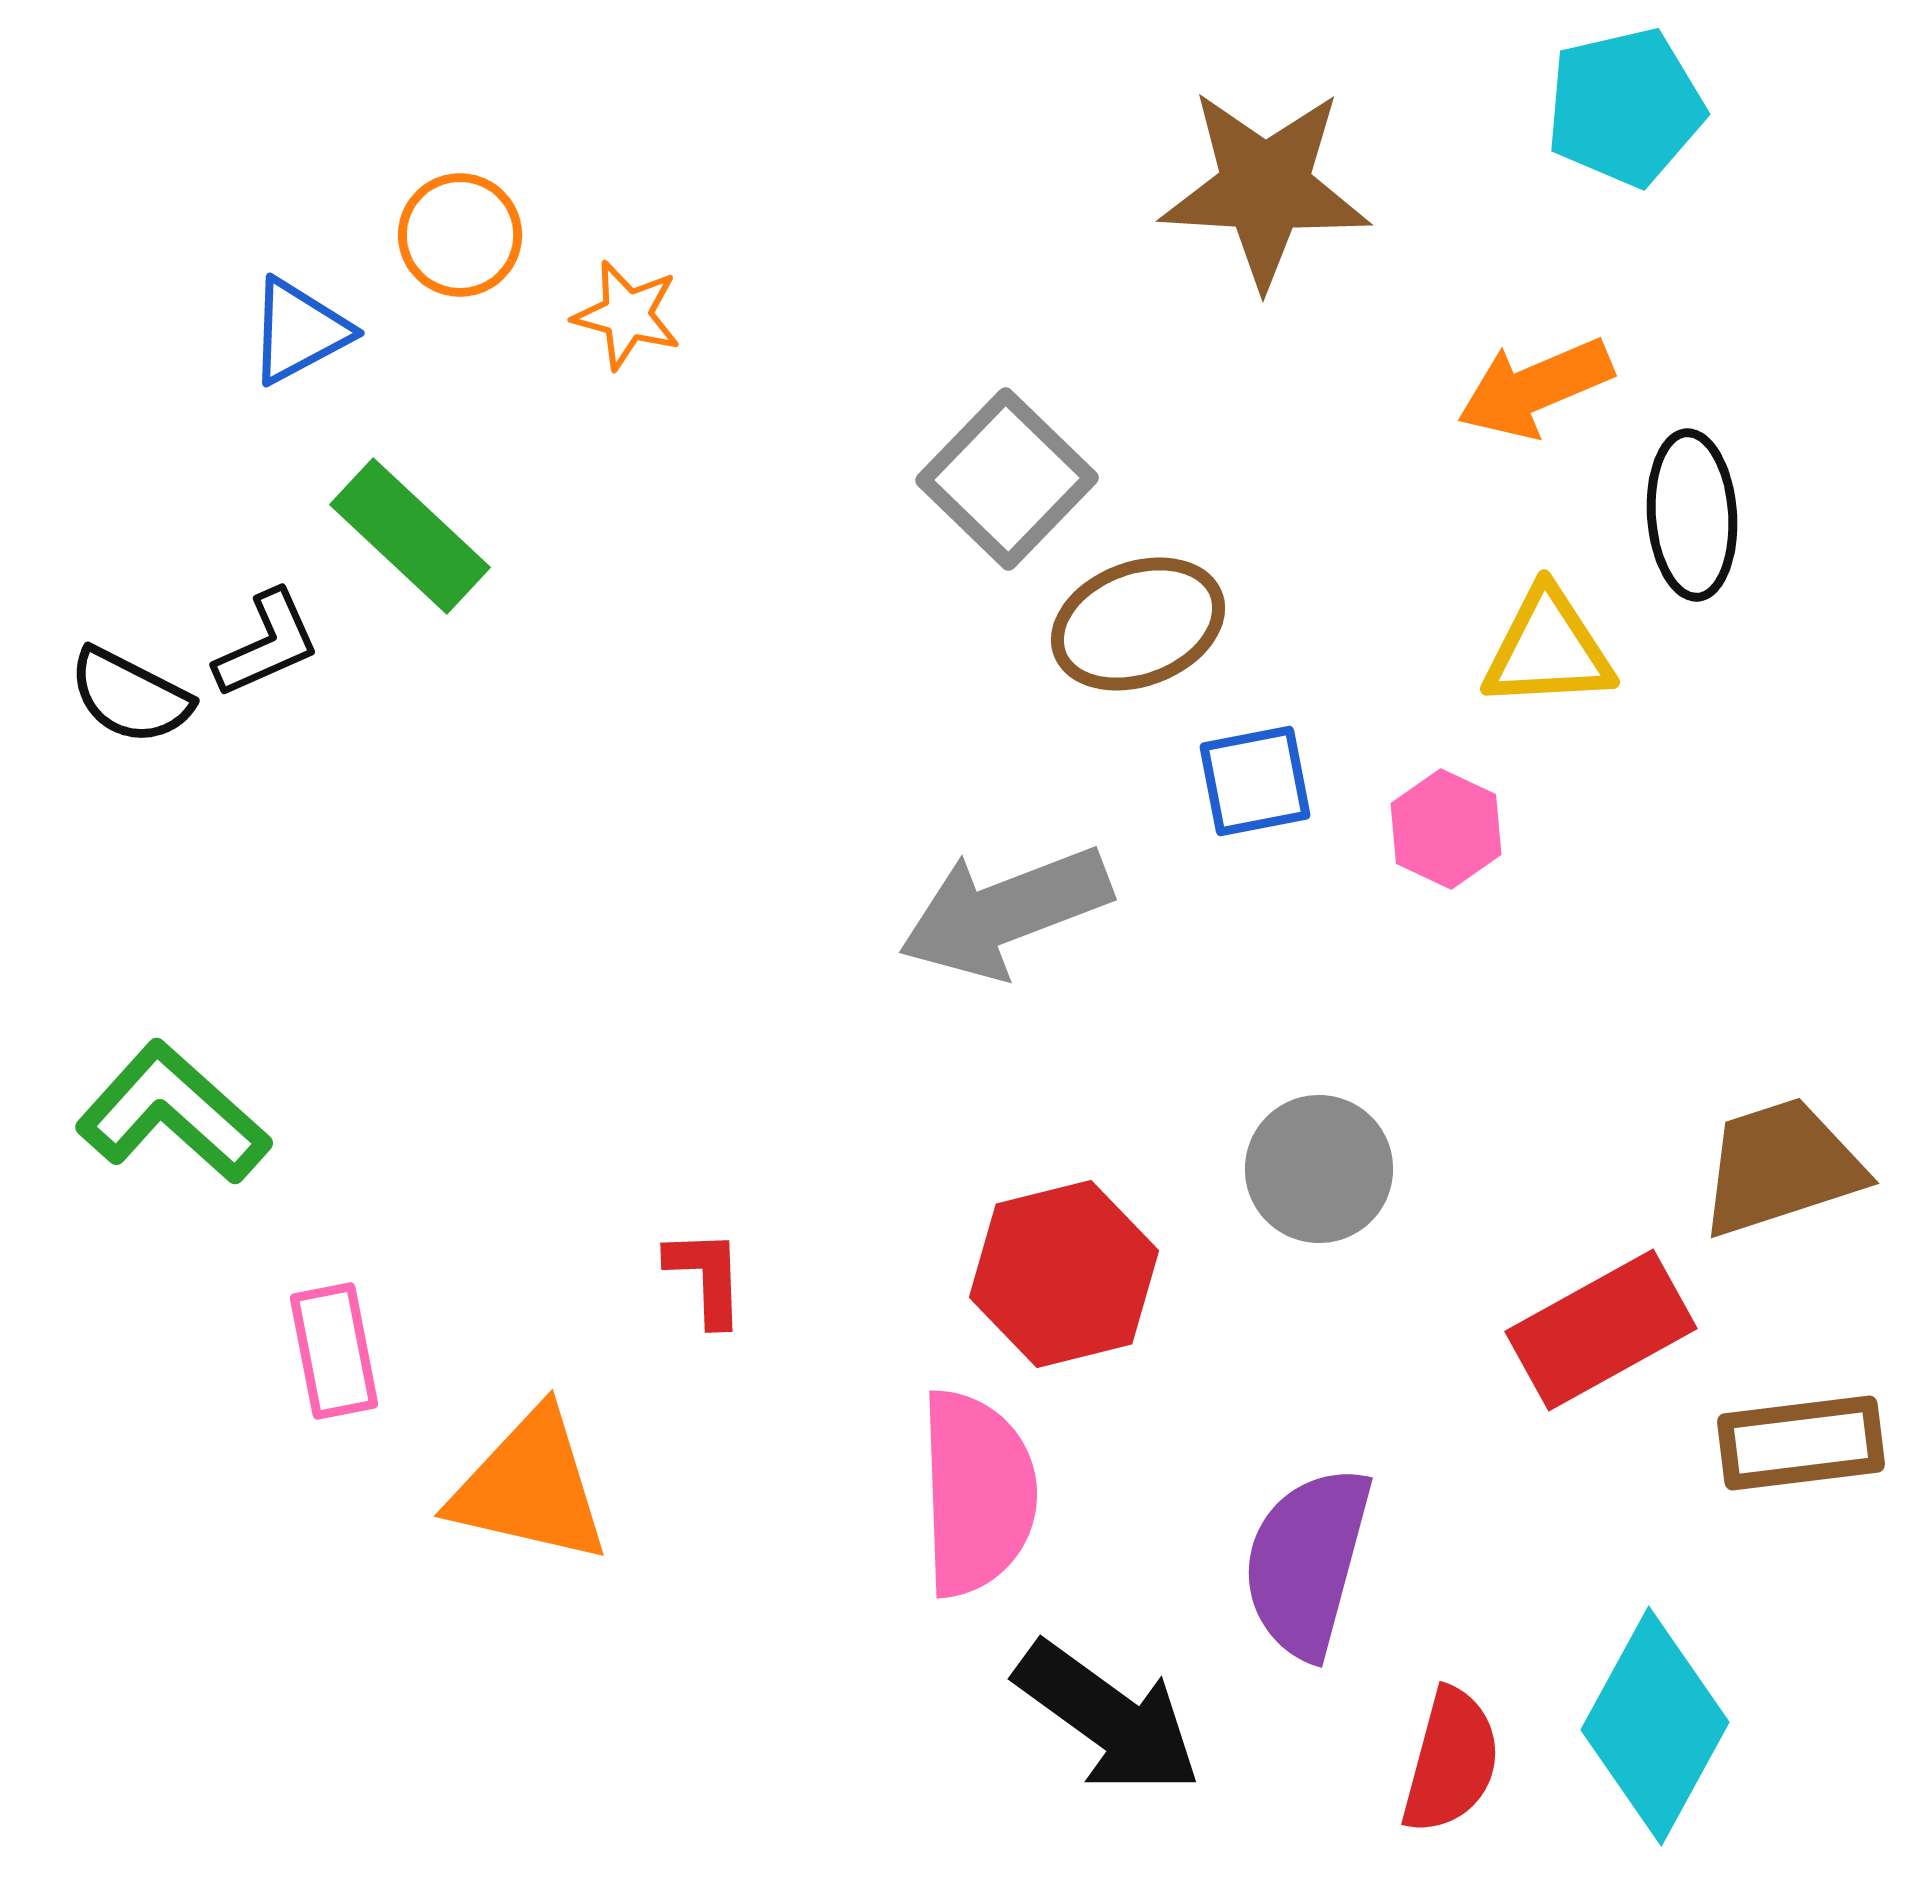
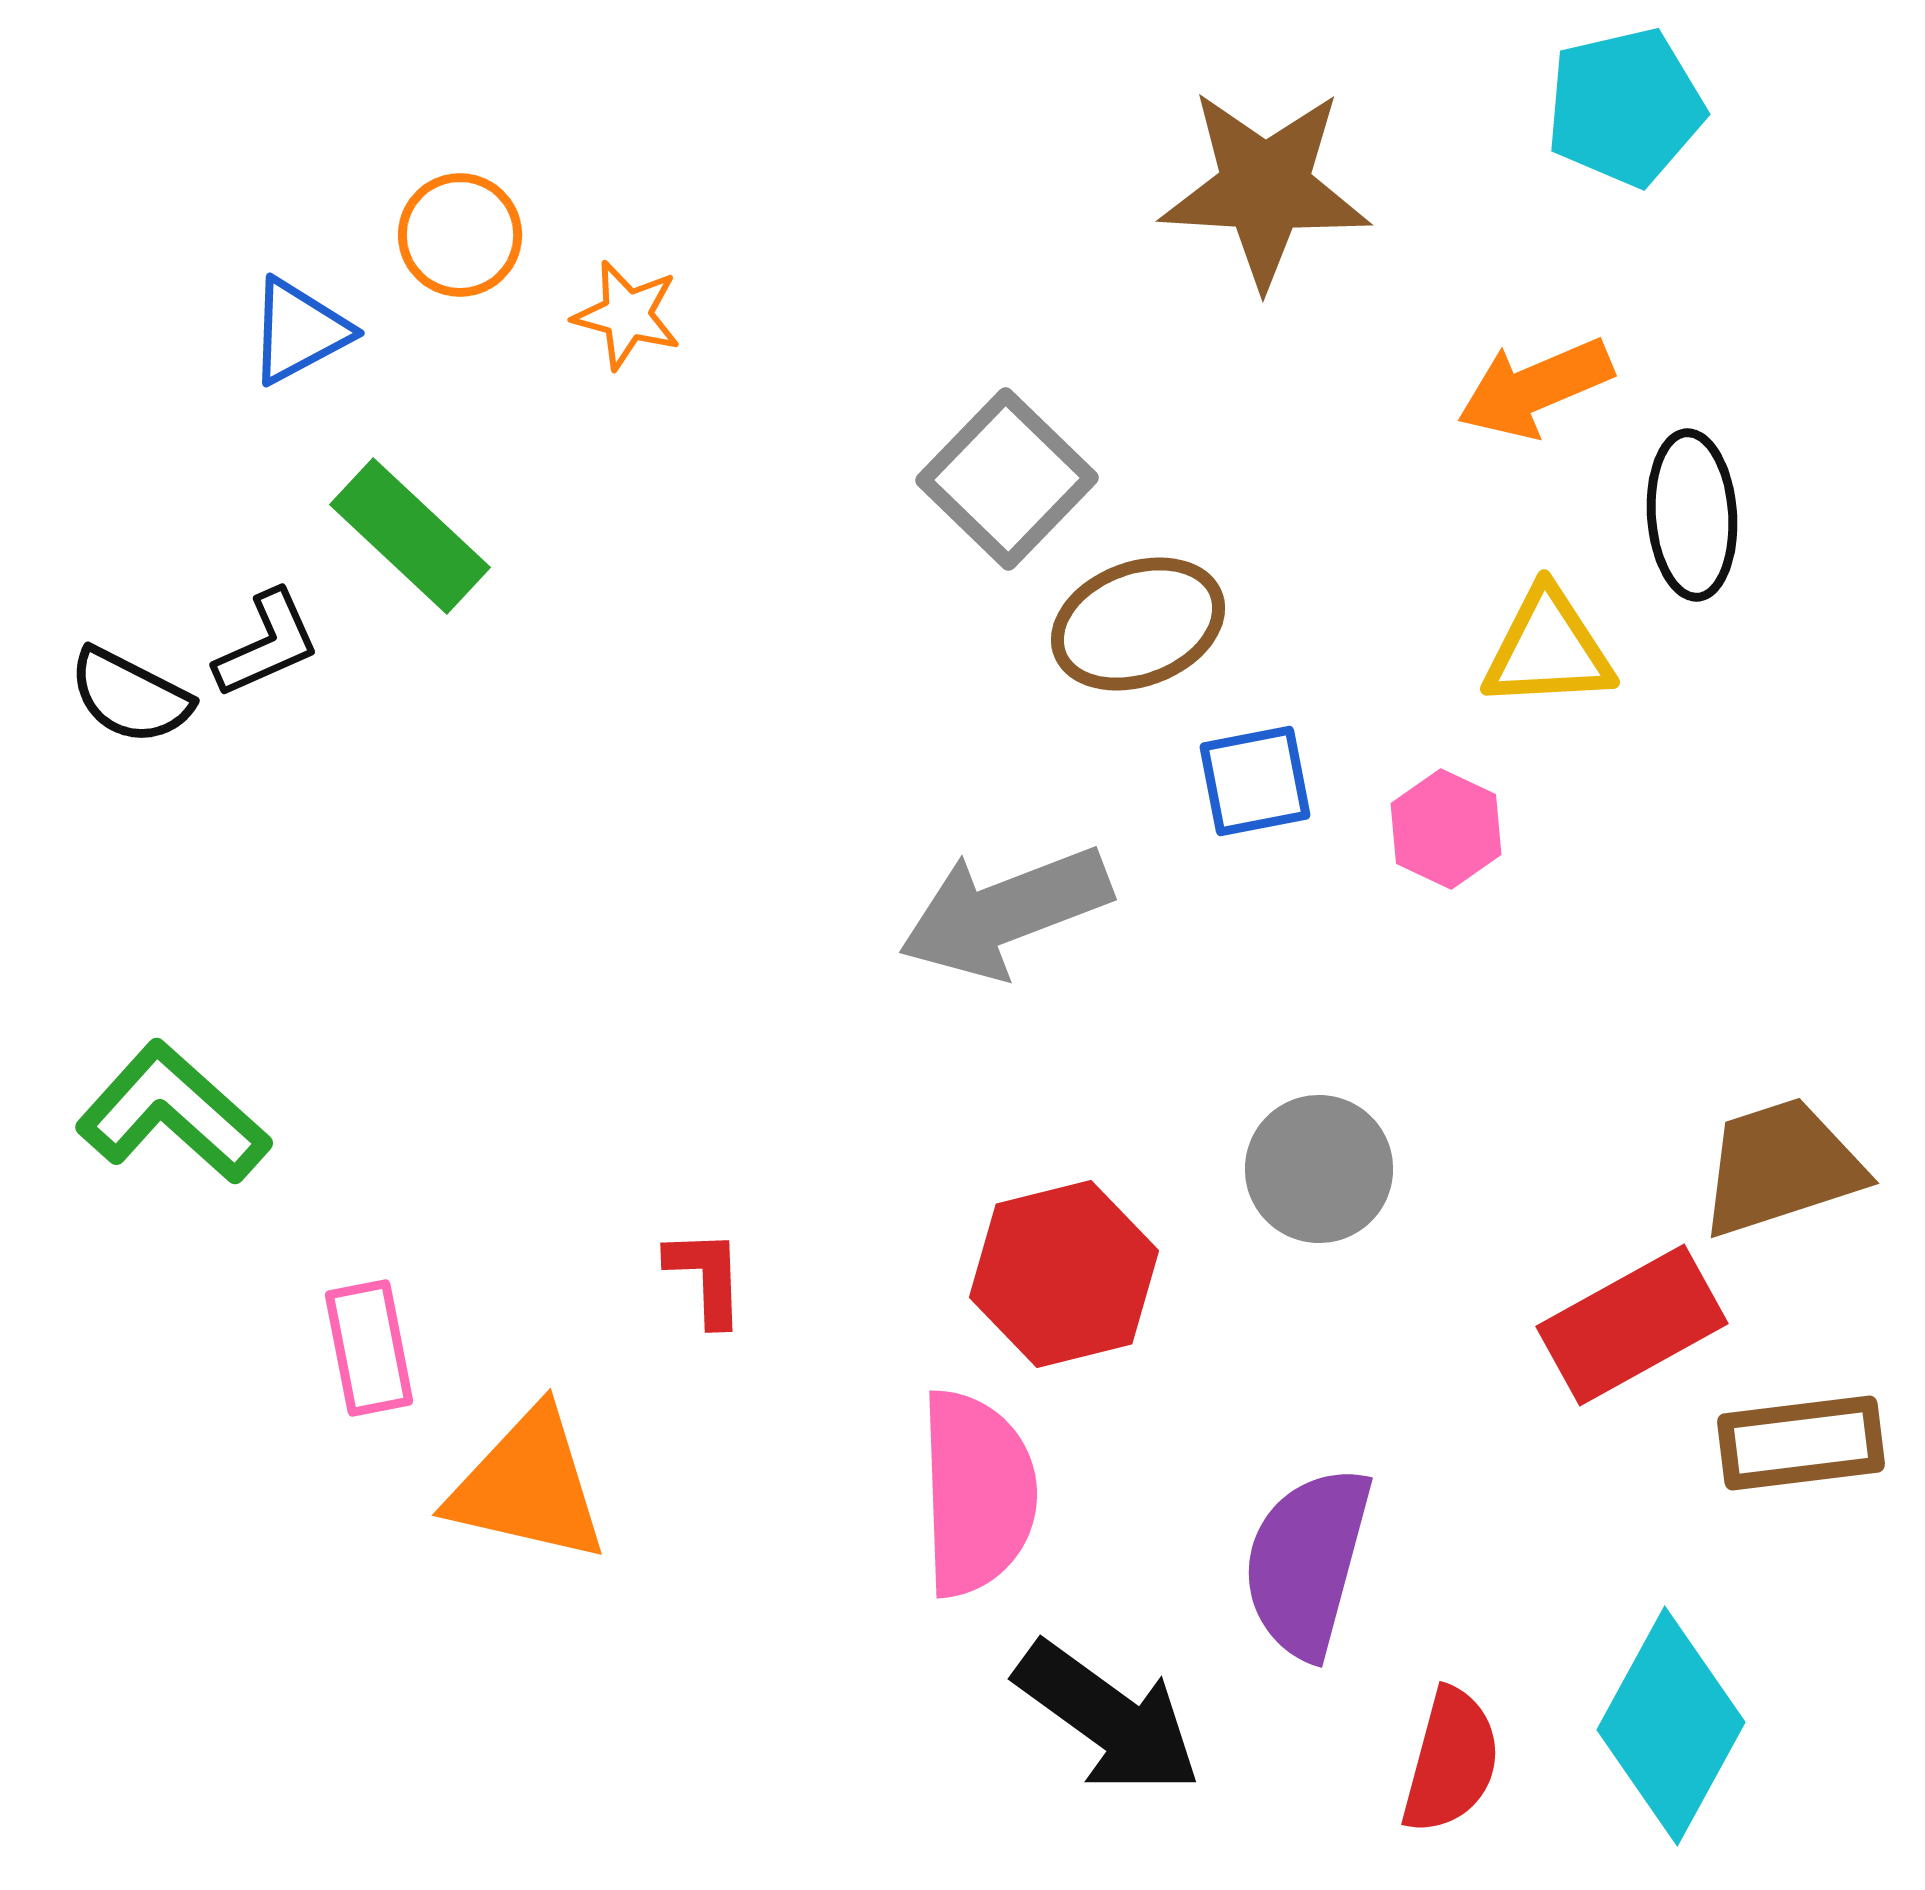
red rectangle: moved 31 px right, 5 px up
pink rectangle: moved 35 px right, 3 px up
orange triangle: moved 2 px left, 1 px up
cyan diamond: moved 16 px right
